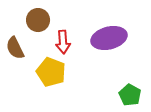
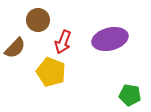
purple ellipse: moved 1 px right, 1 px down
red arrow: rotated 25 degrees clockwise
brown semicircle: rotated 110 degrees counterclockwise
green pentagon: rotated 20 degrees counterclockwise
